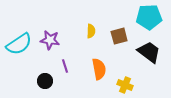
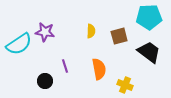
purple star: moved 5 px left, 8 px up
